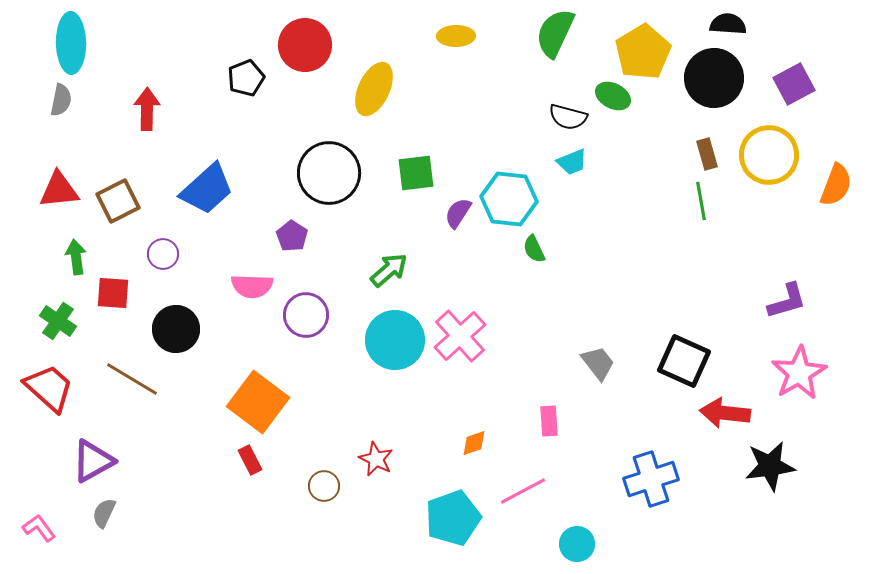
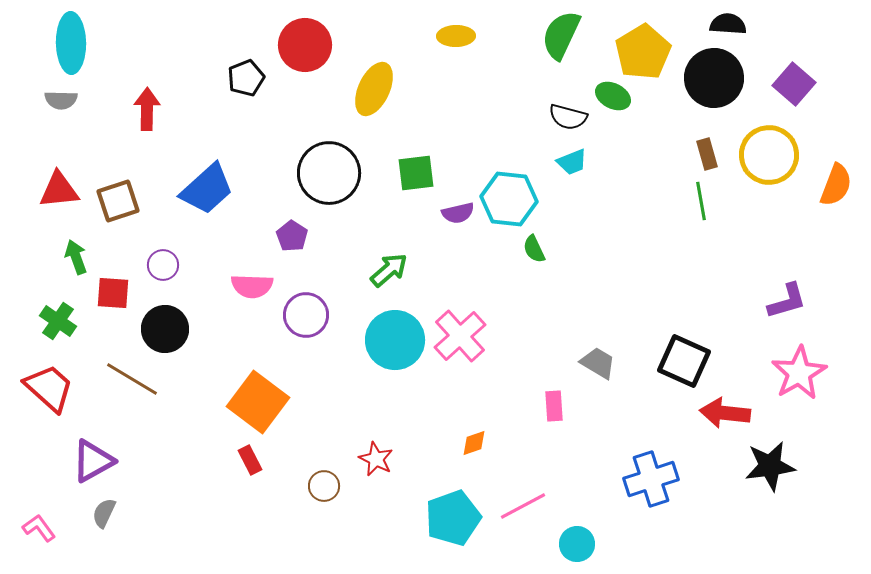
green semicircle at (555, 33): moved 6 px right, 2 px down
purple square at (794, 84): rotated 21 degrees counterclockwise
gray semicircle at (61, 100): rotated 80 degrees clockwise
brown square at (118, 201): rotated 9 degrees clockwise
purple semicircle at (458, 213): rotated 136 degrees counterclockwise
purple circle at (163, 254): moved 11 px down
green arrow at (76, 257): rotated 12 degrees counterclockwise
black circle at (176, 329): moved 11 px left
gray trapezoid at (598, 363): rotated 21 degrees counterclockwise
pink rectangle at (549, 421): moved 5 px right, 15 px up
pink line at (523, 491): moved 15 px down
